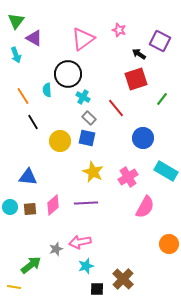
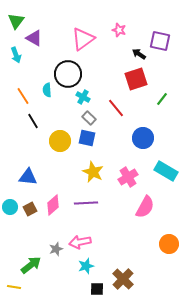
purple square: rotated 15 degrees counterclockwise
black line: moved 1 px up
brown square: rotated 24 degrees counterclockwise
